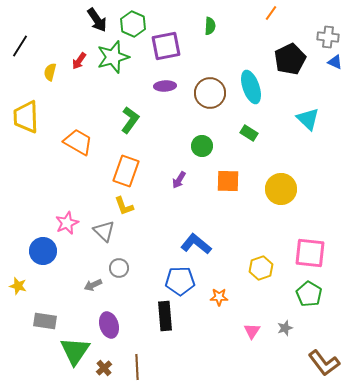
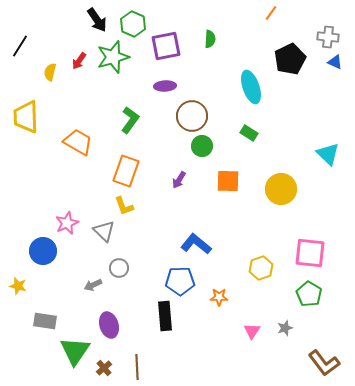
green semicircle at (210, 26): moved 13 px down
brown circle at (210, 93): moved 18 px left, 23 px down
cyan triangle at (308, 119): moved 20 px right, 35 px down
